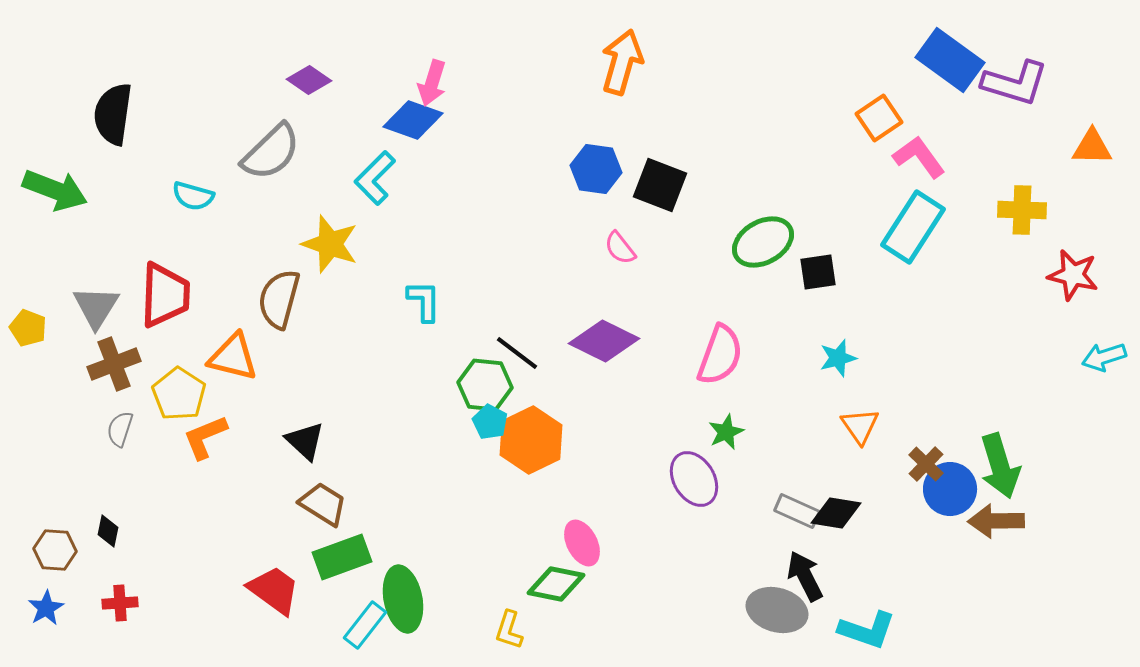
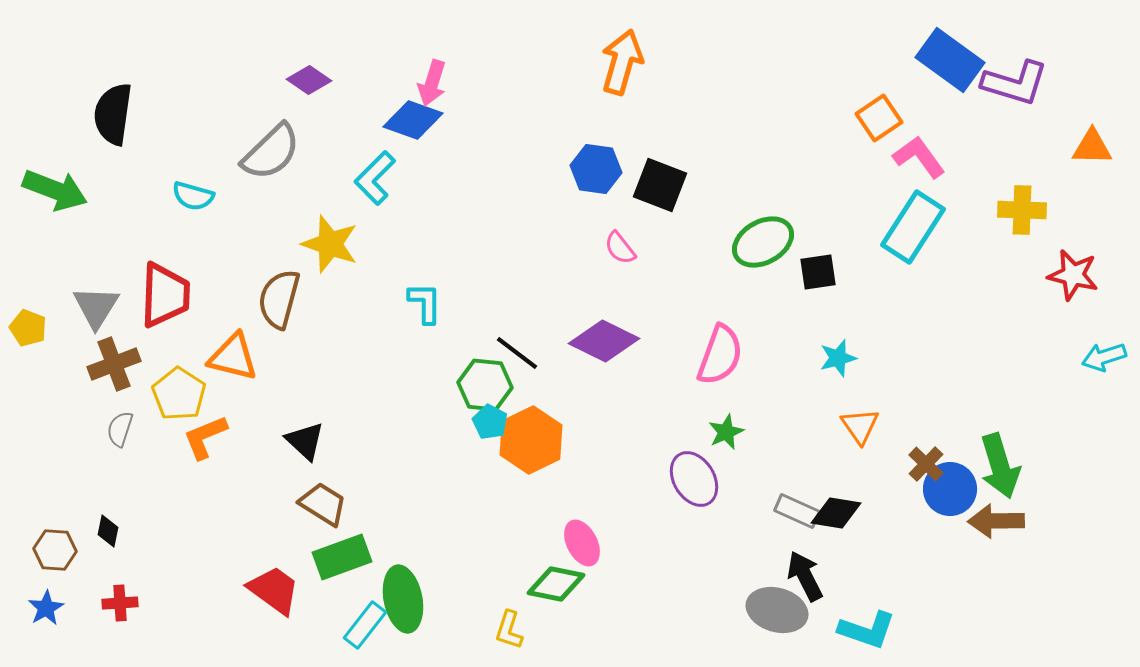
cyan L-shape at (424, 301): moved 1 px right, 2 px down
